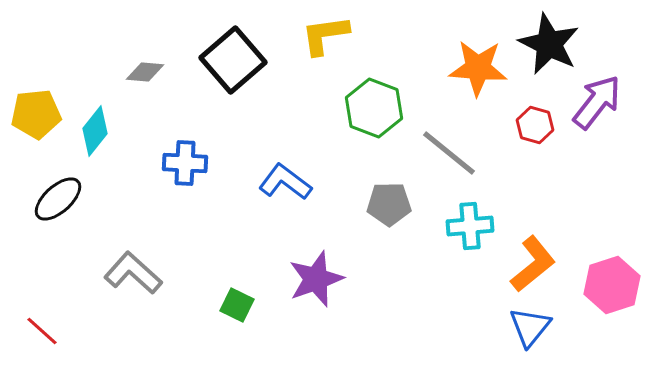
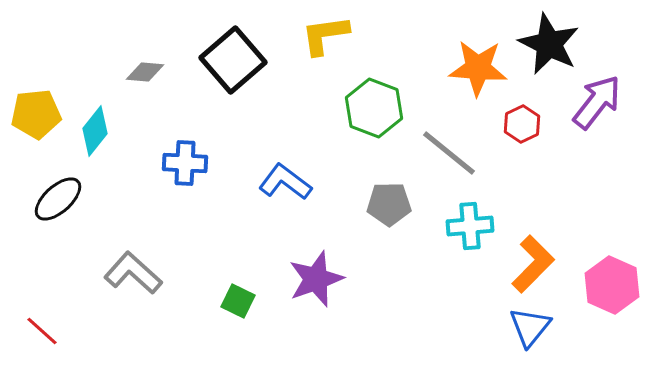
red hexagon: moved 13 px left, 1 px up; rotated 18 degrees clockwise
orange L-shape: rotated 6 degrees counterclockwise
pink hexagon: rotated 18 degrees counterclockwise
green square: moved 1 px right, 4 px up
